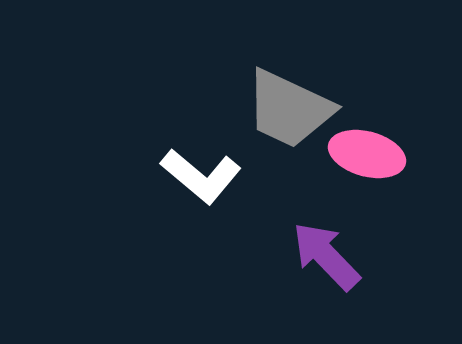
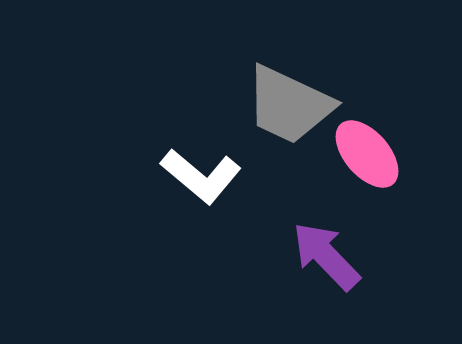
gray trapezoid: moved 4 px up
pink ellipse: rotated 34 degrees clockwise
